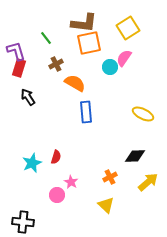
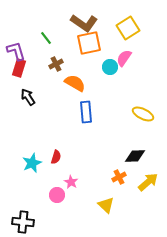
brown L-shape: rotated 28 degrees clockwise
orange cross: moved 9 px right
